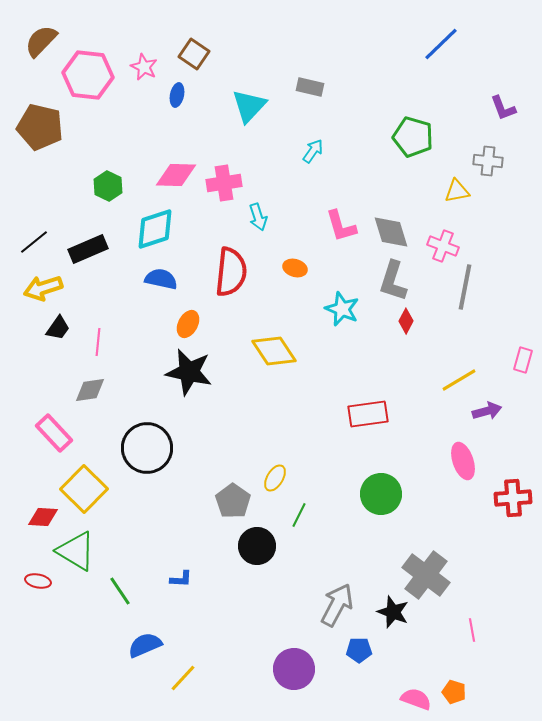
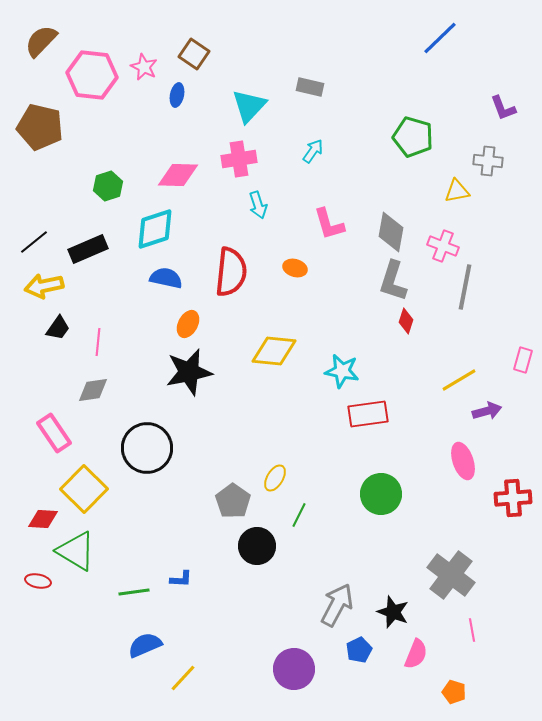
blue line at (441, 44): moved 1 px left, 6 px up
pink hexagon at (88, 75): moved 4 px right
pink diamond at (176, 175): moved 2 px right
pink cross at (224, 183): moved 15 px right, 24 px up
green hexagon at (108, 186): rotated 16 degrees clockwise
cyan arrow at (258, 217): moved 12 px up
pink L-shape at (341, 226): moved 12 px left, 2 px up
gray diamond at (391, 232): rotated 27 degrees clockwise
blue semicircle at (161, 279): moved 5 px right, 1 px up
yellow arrow at (43, 288): moved 1 px right, 2 px up; rotated 6 degrees clockwise
cyan star at (342, 309): moved 62 px down; rotated 12 degrees counterclockwise
red diamond at (406, 321): rotated 10 degrees counterclockwise
yellow diamond at (274, 351): rotated 51 degrees counterclockwise
black star at (189, 372): rotated 24 degrees counterclockwise
gray diamond at (90, 390): moved 3 px right
pink rectangle at (54, 433): rotated 9 degrees clockwise
red diamond at (43, 517): moved 2 px down
gray cross at (426, 575): moved 25 px right
green line at (120, 591): moved 14 px right, 1 px down; rotated 64 degrees counterclockwise
blue pentagon at (359, 650): rotated 25 degrees counterclockwise
pink semicircle at (416, 699): moved 45 px up; rotated 92 degrees clockwise
